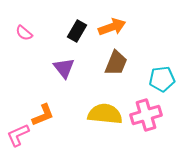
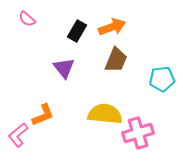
pink semicircle: moved 3 px right, 14 px up
brown trapezoid: moved 3 px up
pink cross: moved 8 px left, 18 px down
pink L-shape: rotated 15 degrees counterclockwise
